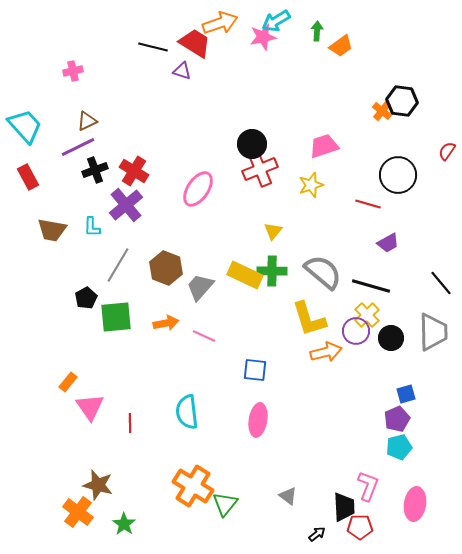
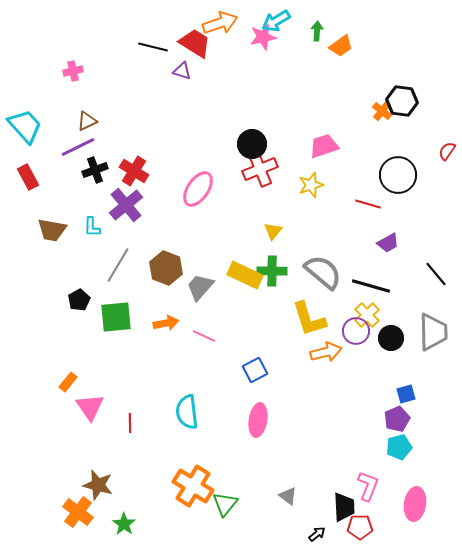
black line at (441, 283): moved 5 px left, 9 px up
black pentagon at (86, 298): moved 7 px left, 2 px down
blue square at (255, 370): rotated 35 degrees counterclockwise
